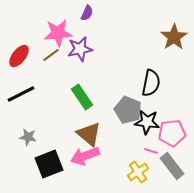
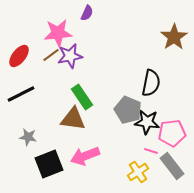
purple star: moved 10 px left, 7 px down
brown triangle: moved 16 px left, 15 px up; rotated 32 degrees counterclockwise
